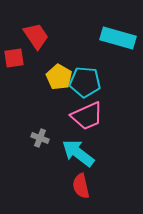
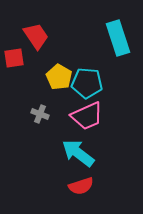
cyan rectangle: rotated 56 degrees clockwise
cyan pentagon: moved 2 px right, 1 px down
gray cross: moved 24 px up
red semicircle: rotated 95 degrees counterclockwise
